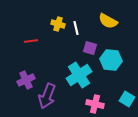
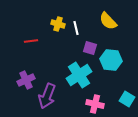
yellow semicircle: rotated 18 degrees clockwise
